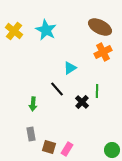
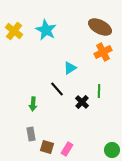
green line: moved 2 px right
brown square: moved 2 px left
